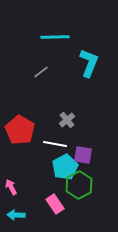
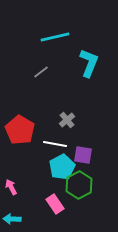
cyan line: rotated 12 degrees counterclockwise
cyan pentagon: moved 3 px left
cyan arrow: moved 4 px left, 4 px down
